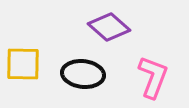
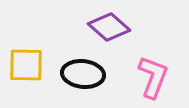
yellow square: moved 3 px right, 1 px down
